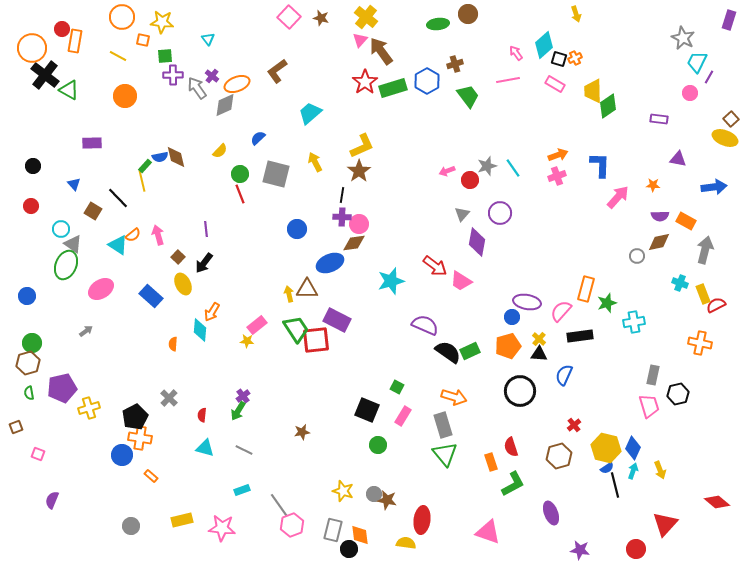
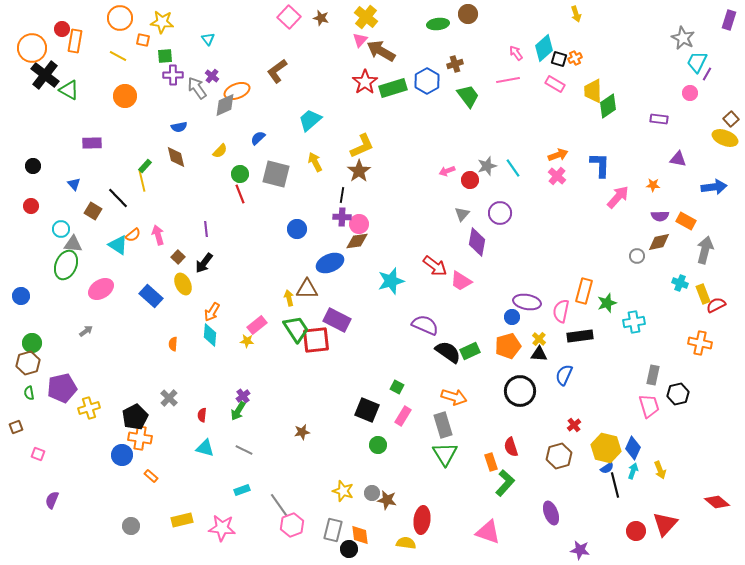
orange circle at (122, 17): moved 2 px left, 1 px down
cyan diamond at (544, 45): moved 3 px down
brown arrow at (381, 51): rotated 24 degrees counterclockwise
purple line at (709, 77): moved 2 px left, 3 px up
orange ellipse at (237, 84): moved 7 px down
cyan trapezoid at (310, 113): moved 7 px down
blue semicircle at (160, 157): moved 19 px right, 30 px up
pink cross at (557, 176): rotated 30 degrees counterclockwise
brown diamond at (354, 243): moved 3 px right, 2 px up
gray triangle at (73, 244): rotated 30 degrees counterclockwise
orange rectangle at (586, 289): moved 2 px left, 2 px down
yellow arrow at (289, 294): moved 4 px down
blue circle at (27, 296): moved 6 px left
pink semicircle at (561, 311): rotated 30 degrees counterclockwise
cyan diamond at (200, 330): moved 10 px right, 5 px down
green triangle at (445, 454): rotated 8 degrees clockwise
green L-shape at (513, 484): moved 8 px left, 1 px up; rotated 20 degrees counterclockwise
gray circle at (374, 494): moved 2 px left, 1 px up
red circle at (636, 549): moved 18 px up
